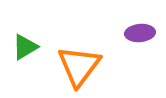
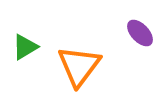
purple ellipse: rotated 52 degrees clockwise
